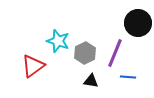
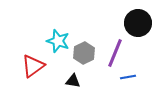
gray hexagon: moved 1 px left
blue line: rotated 14 degrees counterclockwise
black triangle: moved 18 px left
